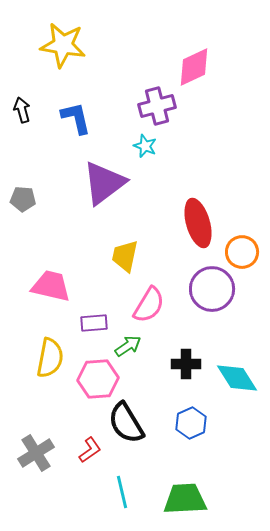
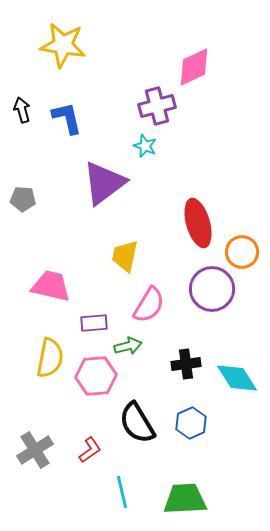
blue L-shape: moved 9 px left
green arrow: rotated 20 degrees clockwise
black cross: rotated 8 degrees counterclockwise
pink hexagon: moved 2 px left, 3 px up
black semicircle: moved 11 px right
gray cross: moved 1 px left, 3 px up
